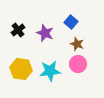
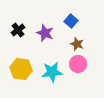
blue square: moved 1 px up
cyan star: moved 2 px right, 1 px down
